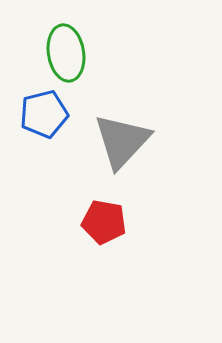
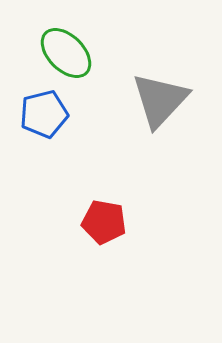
green ellipse: rotated 36 degrees counterclockwise
gray triangle: moved 38 px right, 41 px up
